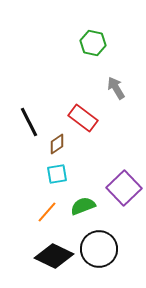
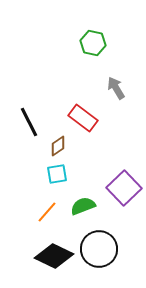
brown diamond: moved 1 px right, 2 px down
